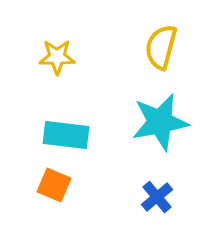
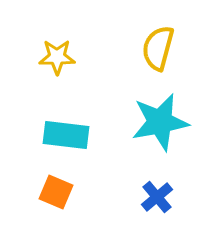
yellow semicircle: moved 3 px left, 1 px down
orange square: moved 2 px right, 7 px down
